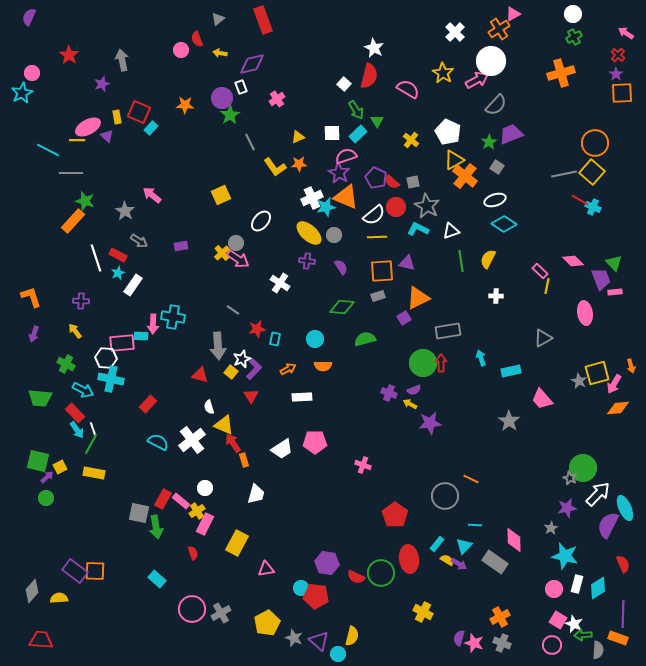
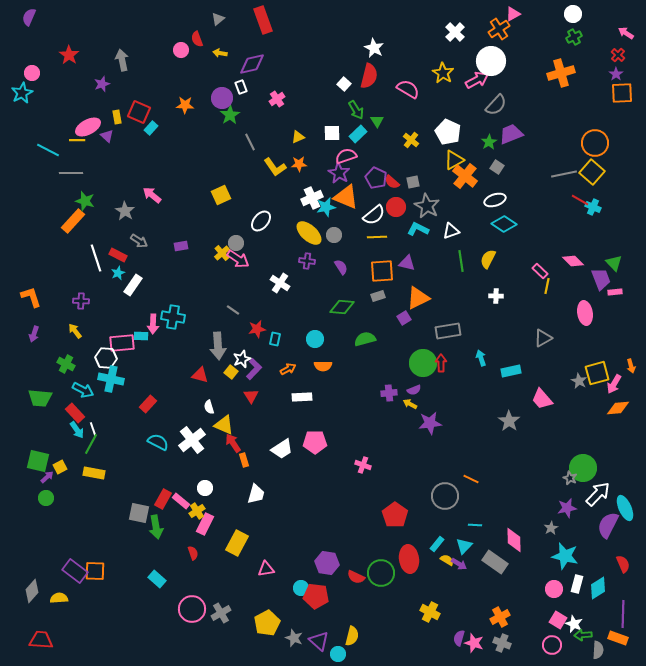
purple cross at (389, 393): rotated 28 degrees counterclockwise
yellow cross at (423, 612): moved 7 px right
